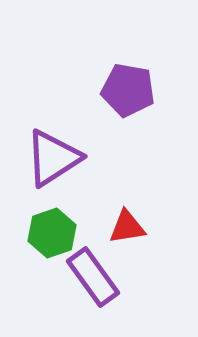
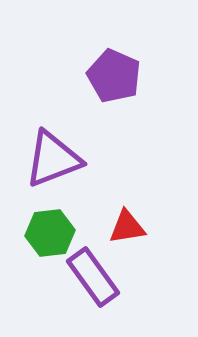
purple pentagon: moved 14 px left, 14 px up; rotated 14 degrees clockwise
purple triangle: moved 1 px down; rotated 12 degrees clockwise
green hexagon: moved 2 px left; rotated 12 degrees clockwise
